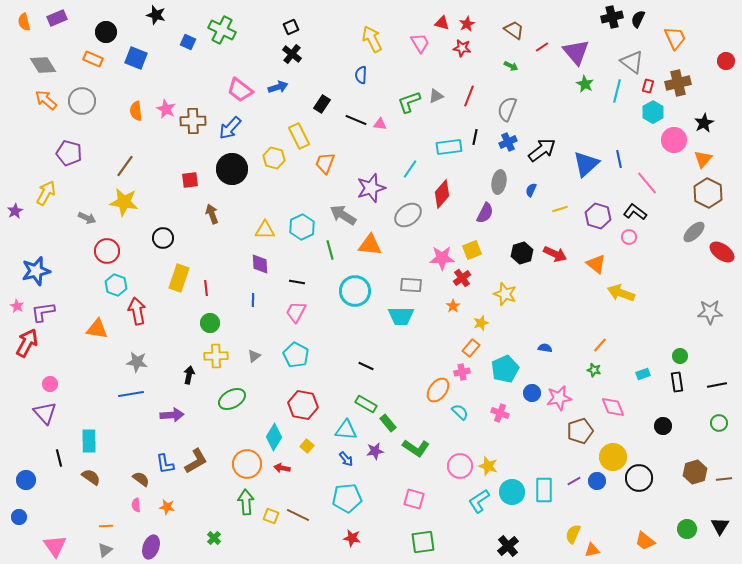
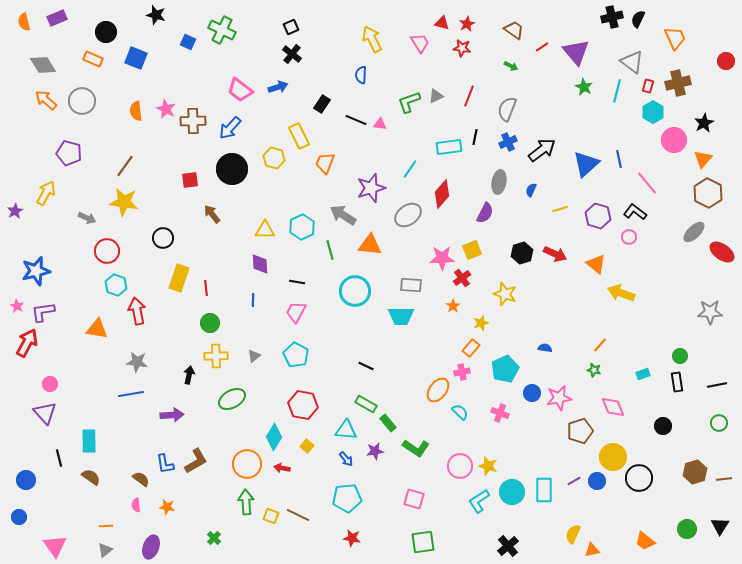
green star at (585, 84): moved 1 px left, 3 px down
brown arrow at (212, 214): rotated 18 degrees counterclockwise
